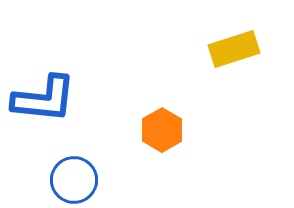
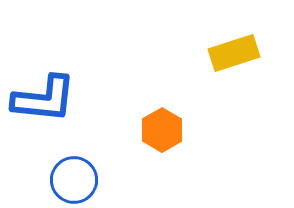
yellow rectangle: moved 4 px down
